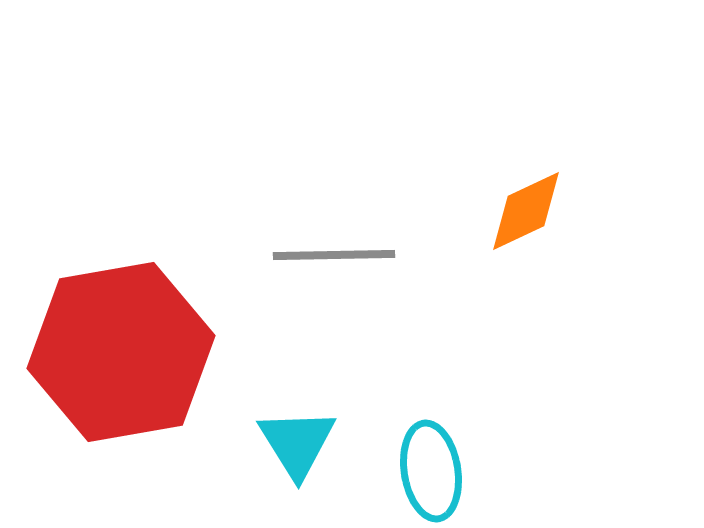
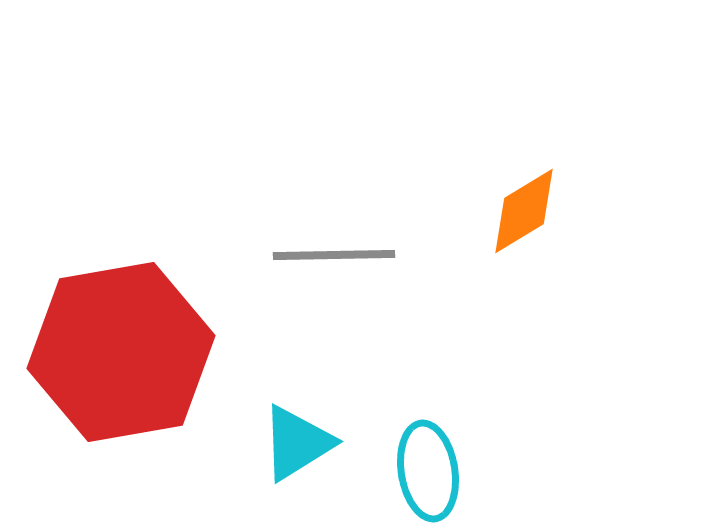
orange diamond: moved 2 px left; rotated 6 degrees counterclockwise
cyan triangle: rotated 30 degrees clockwise
cyan ellipse: moved 3 px left
